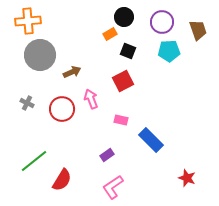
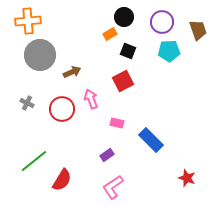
pink rectangle: moved 4 px left, 3 px down
